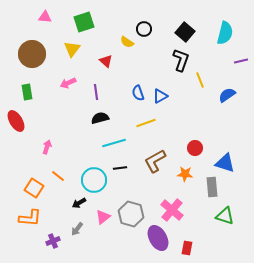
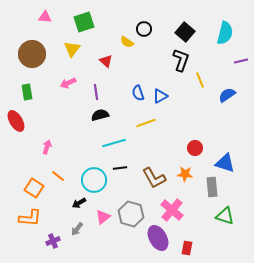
black semicircle at (100, 118): moved 3 px up
brown L-shape at (155, 161): moved 1 px left, 17 px down; rotated 90 degrees counterclockwise
